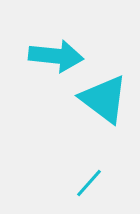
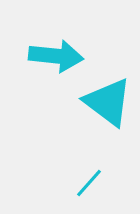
cyan triangle: moved 4 px right, 3 px down
